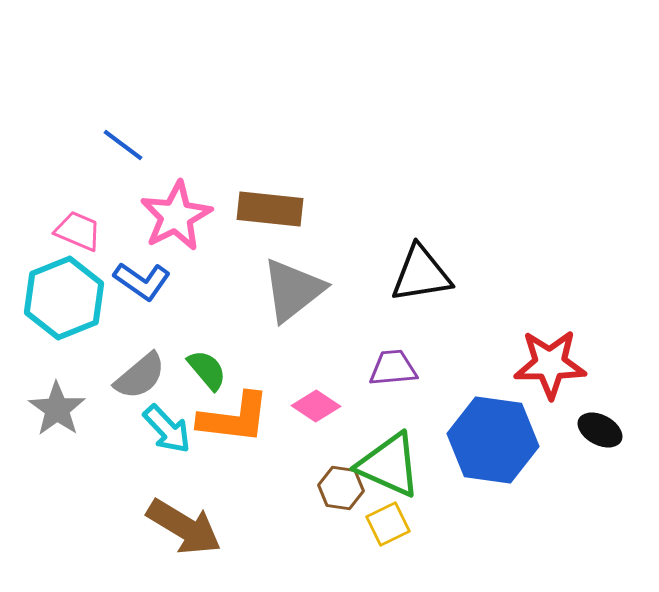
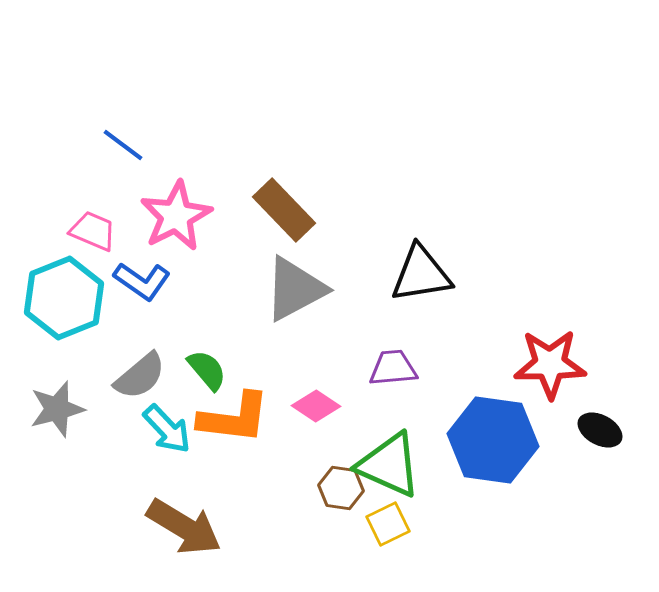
brown rectangle: moved 14 px right, 1 px down; rotated 40 degrees clockwise
pink trapezoid: moved 15 px right
gray triangle: moved 2 px right, 1 px up; rotated 10 degrees clockwise
gray star: rotated 22 degrees clockwise
